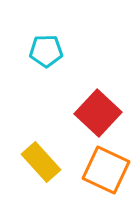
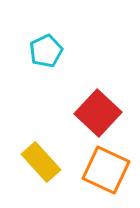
cyan pentagon: rotated 24 degrees counterclockwise
